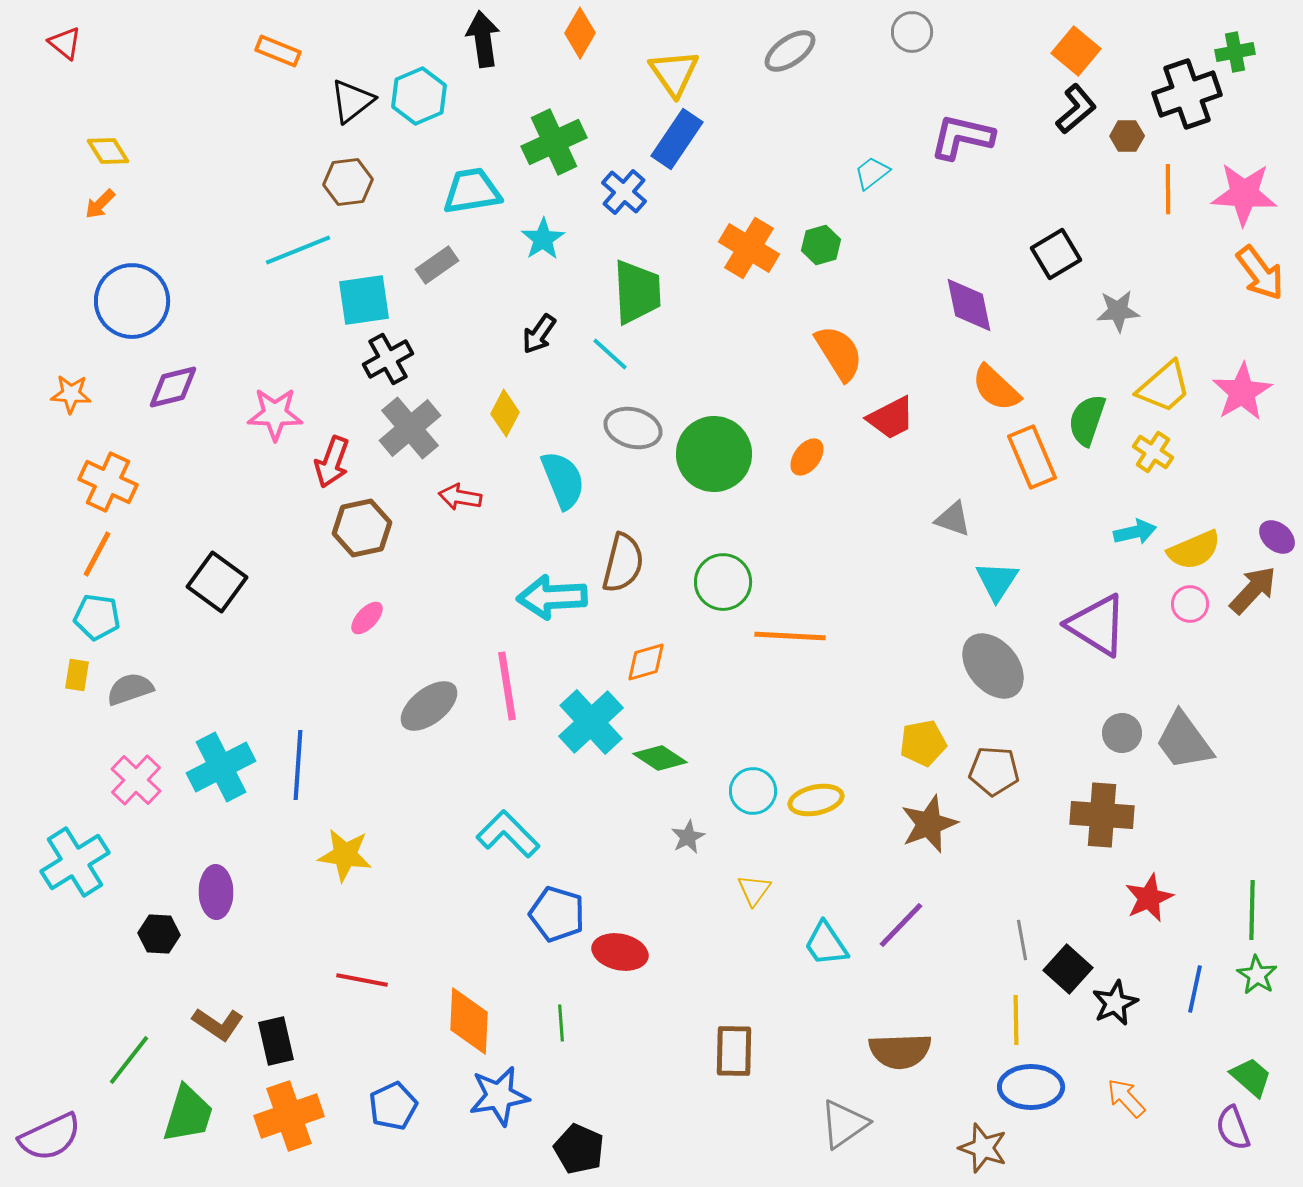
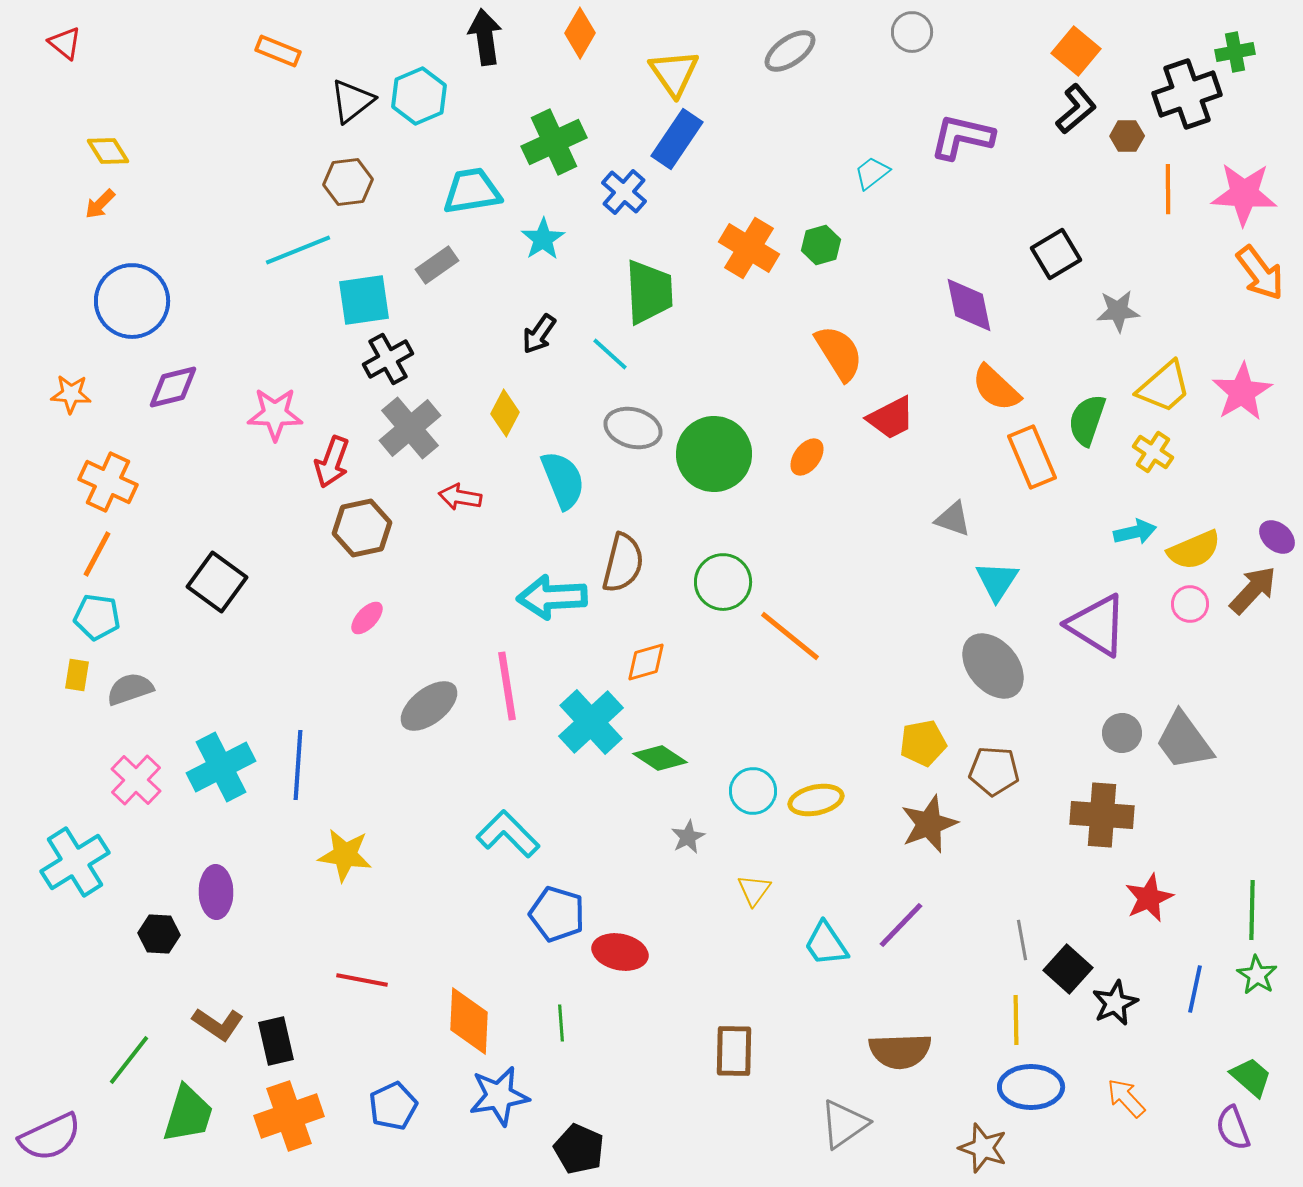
black arrow at (483, 39): moved 2 px right, 2 px up
green trapezoid at (637, 292): moved 12 px right
orange line at (790, 636): rotated 36 degrees clockwise
